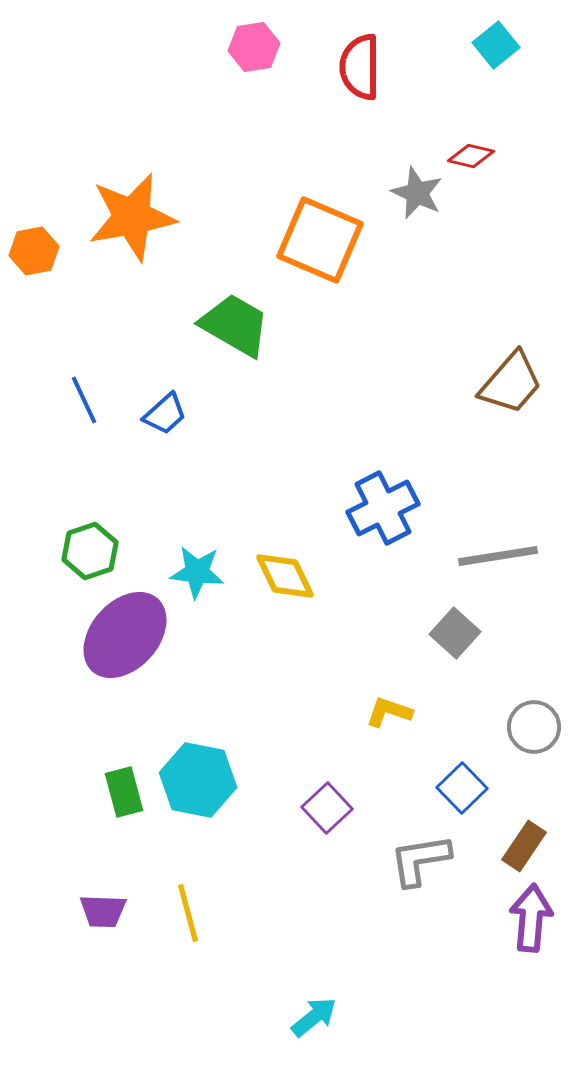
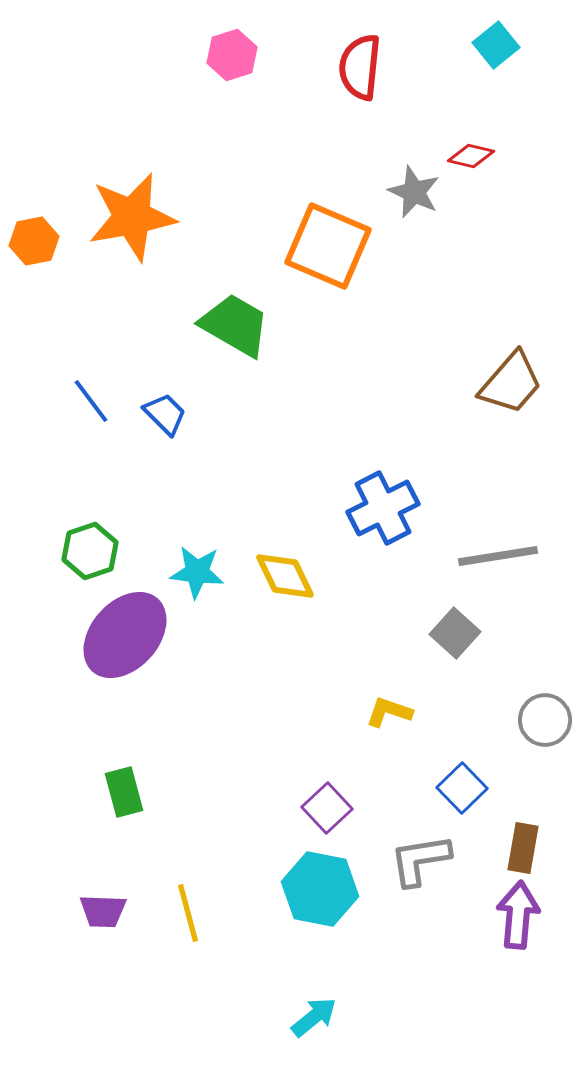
pink hexagon: moved 22 px left, 8 px down; rotated 9 degrees counterclockwise
red semicircle: rotated 6 degrees clockwise
gray star: moved 3 px left, 1 px up
orange square: moved 8 px right, 6 px down
orange hexagon: moved 10 px up
blue line: moved 7 px right, 1 px down; rotated 12 degrees counterclockwise
blue trapezoid: rotated 93 degrees counterclockwise
gray circle: moved 11 px right, 7 px up
cyan hexagon: moved 122 px right, 109 px down
brown rectangle: moved 1 px left, 2 px down; rotated 24 degrees counterclockwise
purple arrow: moved 13 px left, 3 px up
